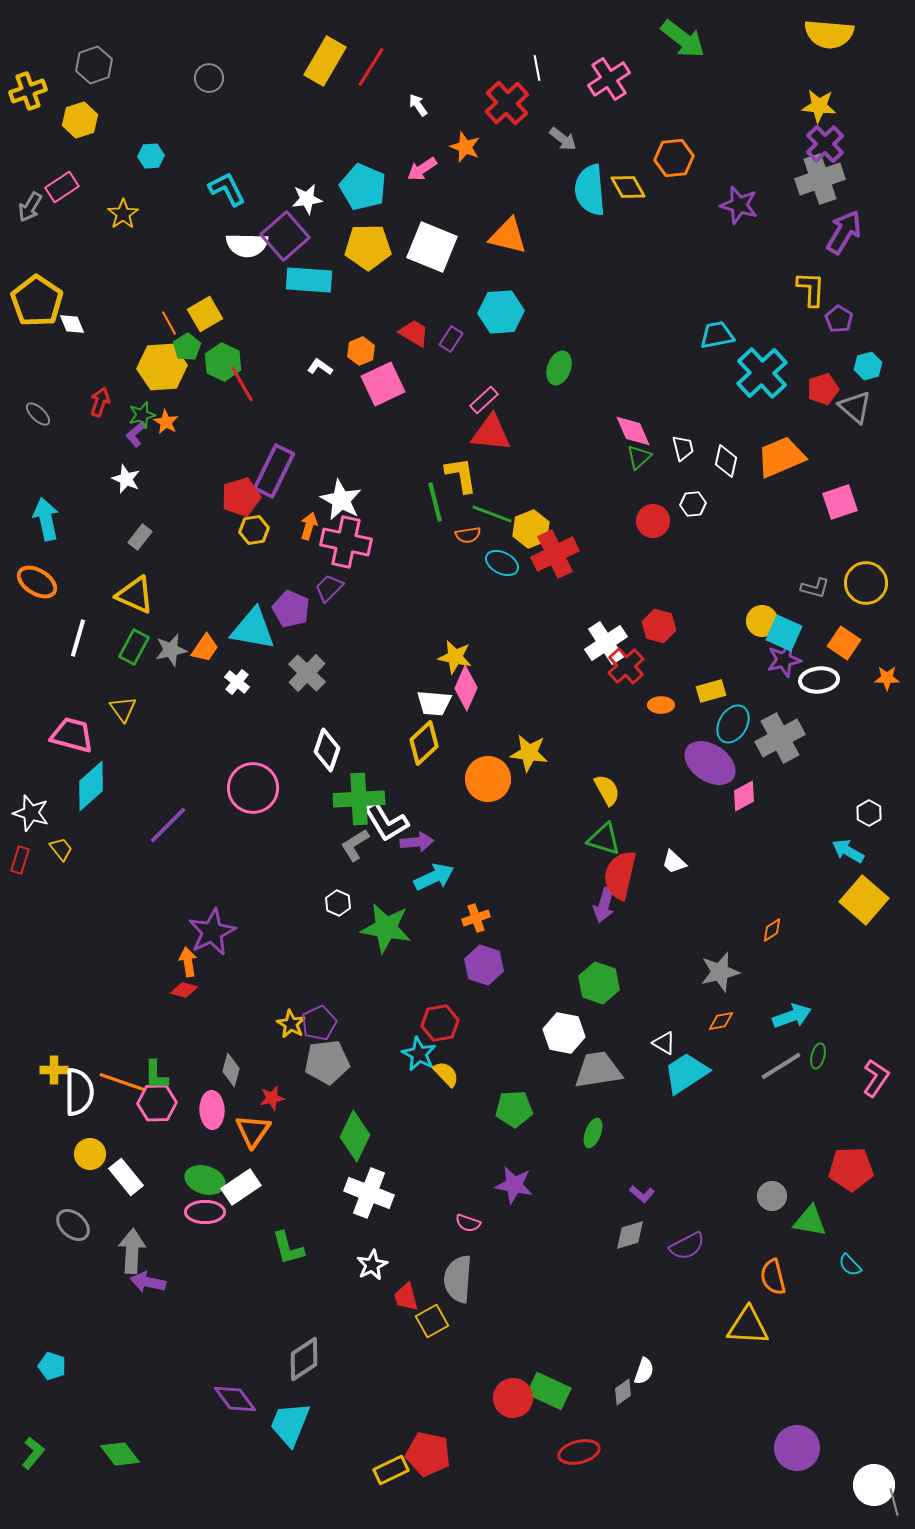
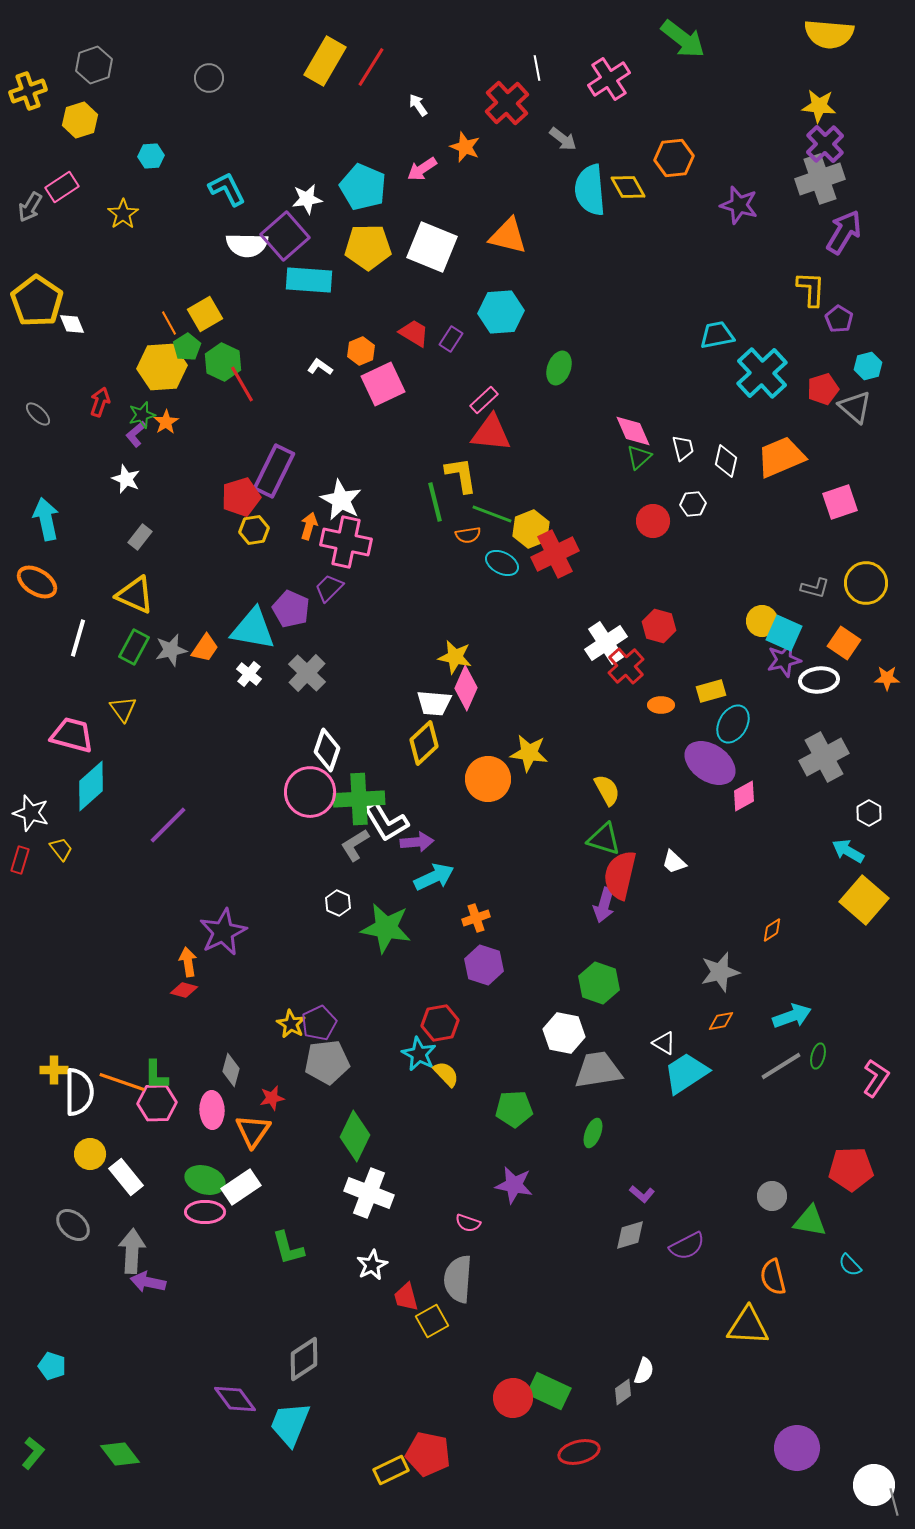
orange star at (166, 422): rotated 10 degrees clockwise
white cross at (237, 682): moved 12 px right, 8 px up
gray cross at (780, 738): moved 44 px right, 19 px down
pink circle at (253, 788): moved 57 px right, 4 px down
purple star at (212, 932): moved 11 px right
